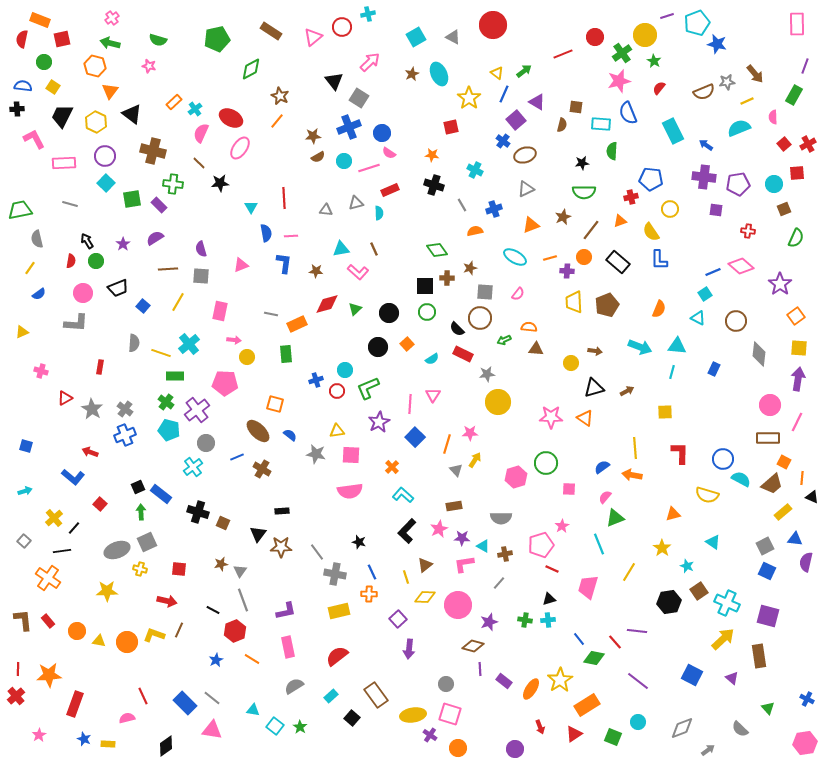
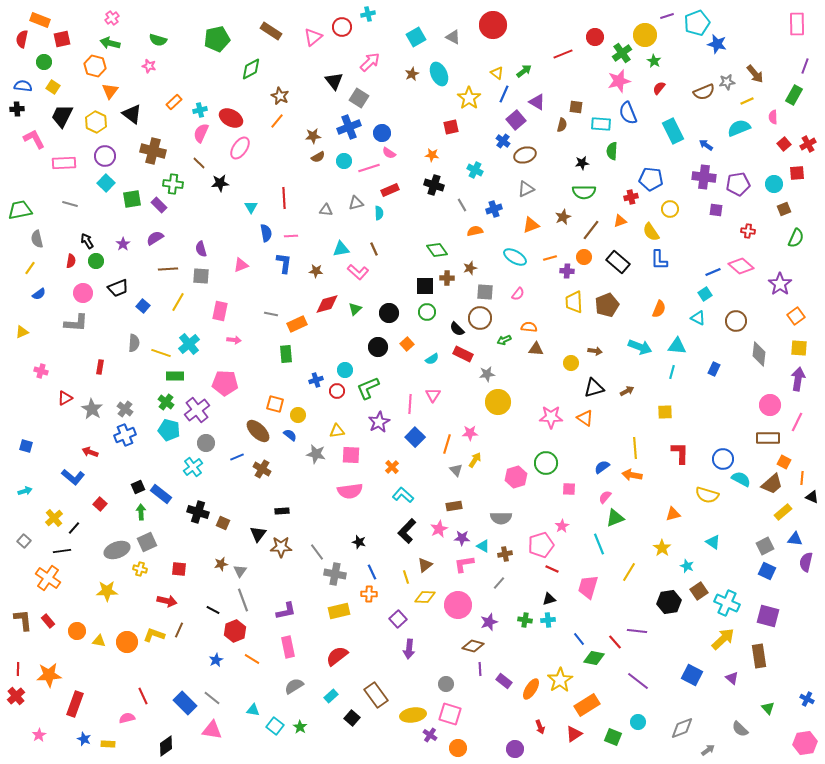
cyan cross at (195, 109): moved 5 px right, 1 px down; rotated 24 degrees clockwise
yellow circle at (247, 357): moved 51 px right, 58 px down
